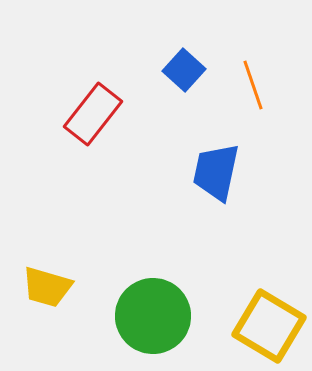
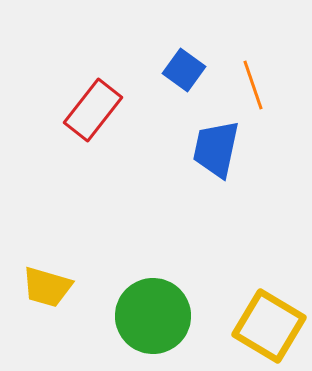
blue square: rotated 6 degrees counterclockwise
red rectangle: moved 4 px up
blue trapezoid: moved 23 px up
